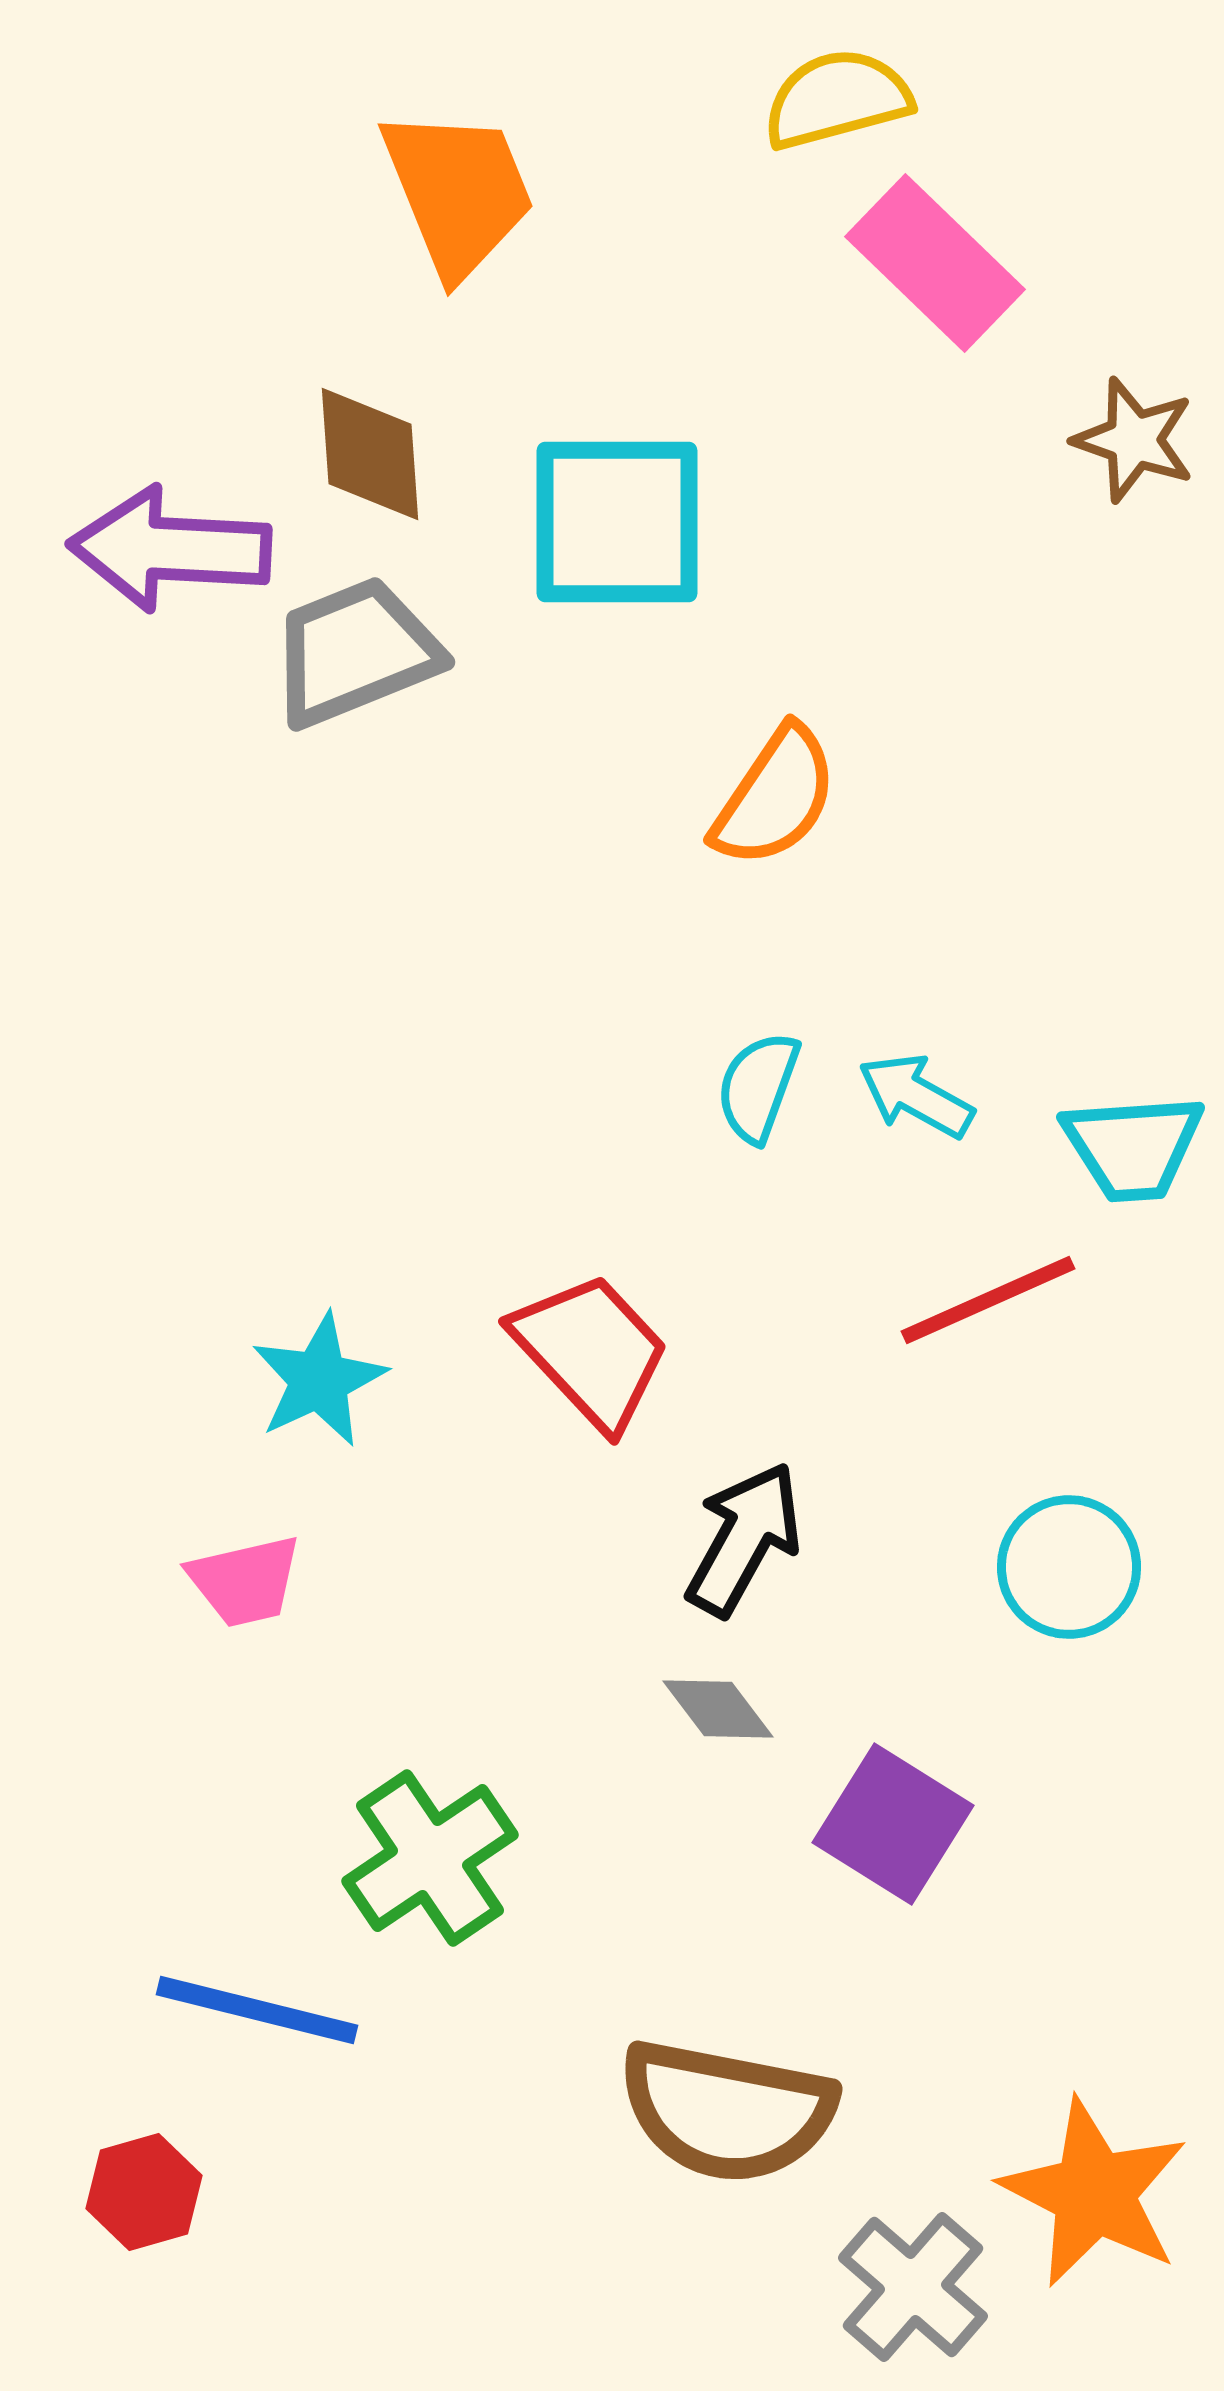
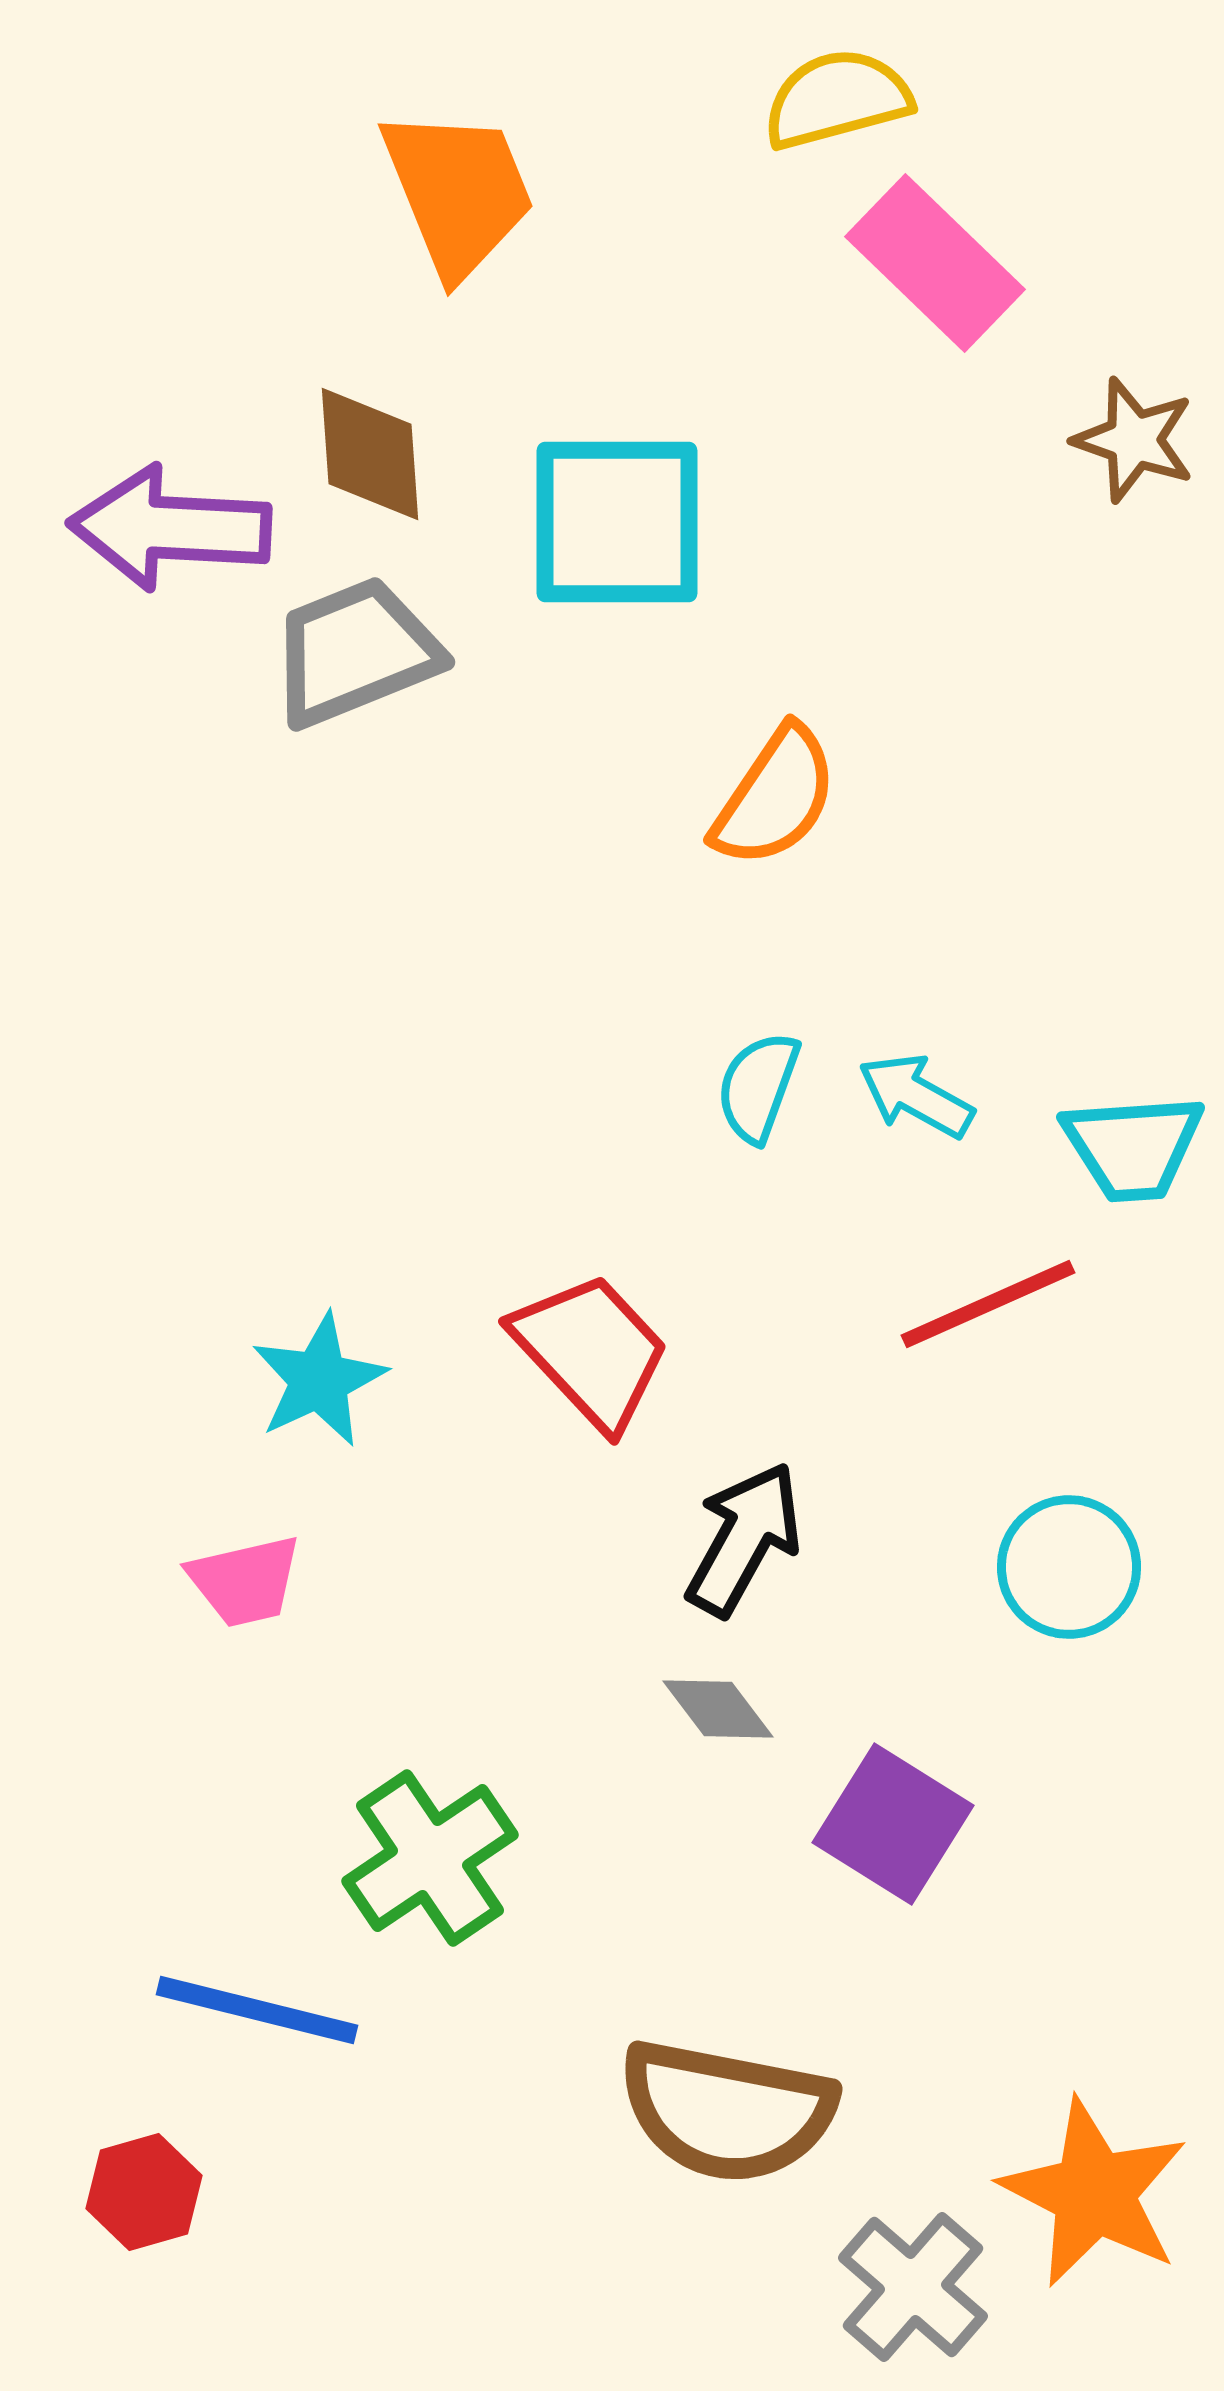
purple arrow: moved 21 px up
red line: moved 4 px down
